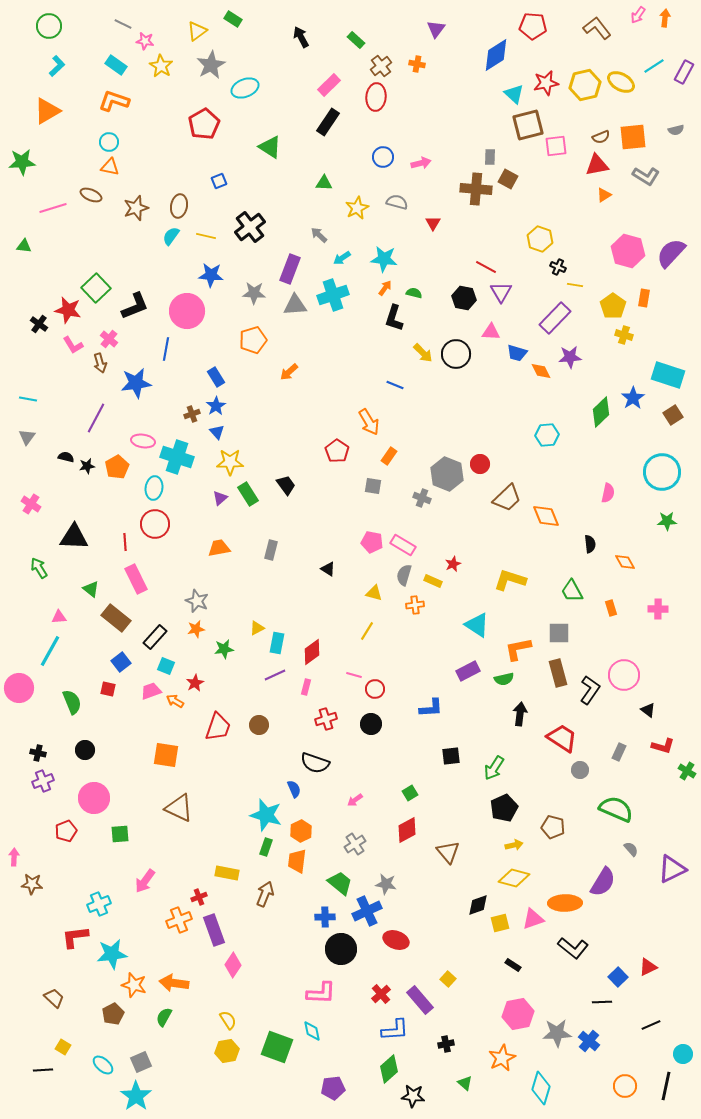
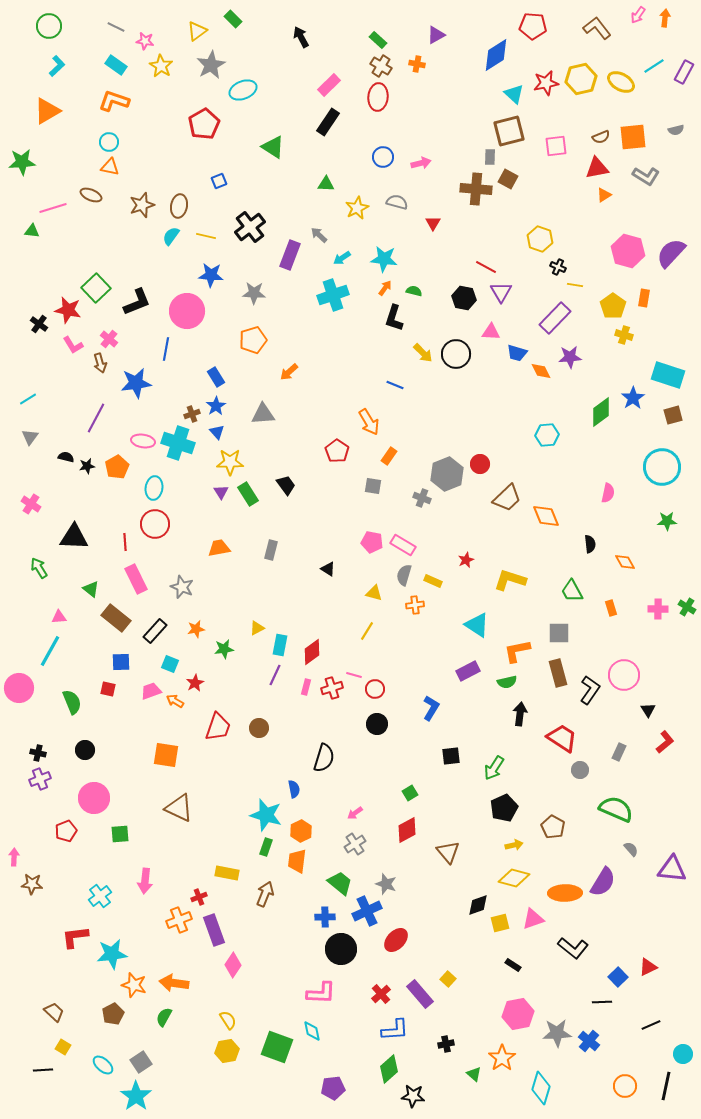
green rectangle at (233, 19): rotated 12 degrees clockwise
gray line at (123, 24): moved 7 px left, 3 px down
purple triangle at (436, 29): moved 6 px down; rotated 24 degrees clockwise
green rectangle at (356, 40): moved 22 px right
brown cross at (381, 66): rotated 20 degrees counterclockwise
yellow hexagon at (585, 85): moved 4 px left, 6 px up
cyan ellipse at (245, 88): moved 2 px left, 2 px down
red ellipse at (376, 97): moved 2 px right
brown square at (528, 125): moved 19 px left, 6 px down
green triangle at (270, 147): moved 3 px right
red triangle at (597, 165): moved 3 px down
green triangle at (324, 183): moved 2 px right, 1 px down
brown star at (136, 208): moved 6 px right, 3 px up
green triangle at (24, 246): moved 8 px right, 15 px up
purple rectangle at (290, 269): moved 14 px up
green semicircle at (414, 293): moved 2 px up
gray triangle at (295, 305): moved 32 px left, 109 px down
black L-shape at (135, 306): moved 2 px right, 4 px up
cyan line at (28, 399): rotated 42 degrees counterclockwise
green diamond at (601, 412): rotated 8 degrees clockwise
brown square at (673, 415): rotated 18 degrees clockwise
gray triangle at (27, 437): moved 3 px right
cyan cross at (177, 457): moved 1 px right, 14 px up
cyan circle at (662, 472): moved 5 px up
gray hexagon at (447, 474): rotated 16 degrees clockwise
purple triangle at (220, 498): moved 1 px right, 6 px up; rotated 21 degrees counterclockwise
red star at (453, 564): moved 13 px right, 4 px up
gray star at (197, 601): moved 15 px left, 14 px up
black rectangle at (155, 637): moved 6 px up
cyan rectangle at (277, 643): moved 3 px right, 2 px down
orange L-shape at (518, 649): moved 1 px left, 2 px down
blue square at (121, 662): rotated 36 degrees clockwise
cyan square at (166, 666): moved 4 px right, 2 px up
purple line at (275, 675): rotated 40 degrees counterclockwise
green semicircle at (504, 679): moved 3 px right, 3 px down
blue L-shape at (431, 708): rotated 55 degrees counterclockwise
black triangle at (648, 710): rotated 21 degrees clockwise
red cross at (326, 719): moved 6 px right, 31 px up
black circle at (371, 724): moved 6 px right
brown circle at (259, 725): moved 3 px down
red L-shape at (663, 746): moved 2 px right, 4 px up; rotated 55 degrees counterclockwise
black semicircle at (315, 763): moved 9 px right, 5 px up; rotated 92 degrees counterclockwise
green cross at (687, 771): moved 164 px up
purple cross at (43, 781): moved 3 px left, 2 px up
blue semicircle at (294, 789): rotated 12 degrees clockwise
pink arrow at (355, 800): moved 13 px down
brown pentagon at (553, 827): rotated 15 degrees clockwise
purple triangle at (672, 869): rotated 32 degrees clockwise
pink arrow at (145, 881): rotated 30 degrees counterclockwise
gray star at (386, 884): rotated 10 degrees clockwise
orange ellipse at (565, 903): moved 10 px up
cyan cross at (99, 904): moved 1 px right, 8 px up; rotated 15 degrees counterclockwise
red ellipse at (396, 940): rotated 65 degrees counterclockwise
brown trapezoid at (54, 998): moved 14 px down
purple rectangle at (420, 1000): moved 6 px up
orange star at (502, 1058): rotated 8 degrees counterclockwise
gray square at (141, 1062): rotated 10 degrees counterclockwise
green triangle at (465, 1083): moved 9 px right, 9 px up
